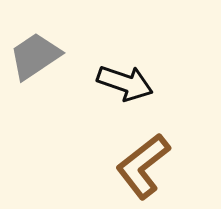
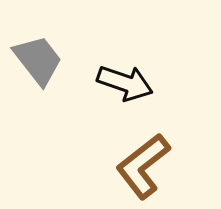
gray trapezoid: moved 3 px right, 4 px down; rotated 86 degrees clockwise
